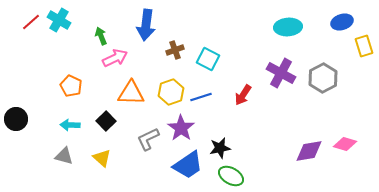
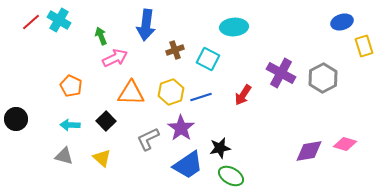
cyan ellipse: moved 54 px left
